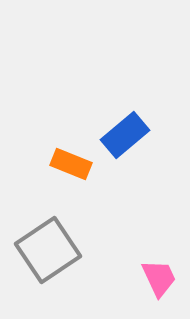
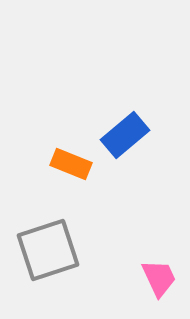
gray square: rotated 16 degrees clockwise
